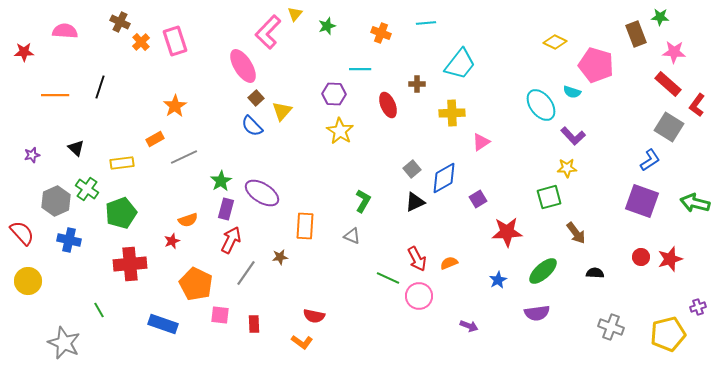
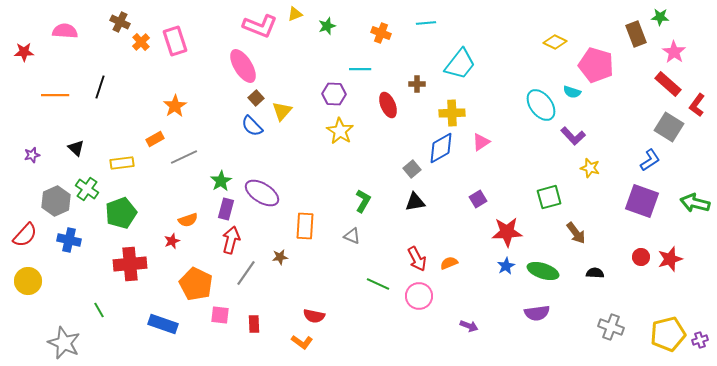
yellow triangle at (295, 14): rotated 28 degrees clockwise
pink L-shape at (268, 32): moved 8 px left, 6 px up; rotated 112 degrees counterclockwise
pink star at (674, 52): rotated 30 degrees clockwise
yellow star at (567, 168): moved 23 px right; rotated 18 degrees clockwise
blue diamond at (444, 178): moved 3 px left, 30 px up
black triangle at (415, 202): rotated 15 degrees clockwise
red semicircle at (22, 233): moved 3 px right, 2 px down; rotated 84 degrees clockwise
red arrow at (231, 240): rotated 12 degrees counterclockwise
green ellipse at (543, 271): rotated 60 degrees clockwise
green line at (388, 278): moved 10 px left, 6 px down
blue star at (498, 280): moved 8 px right, 14 px up
purple cross at (698, 307): moved 2 px right, 33 px down
